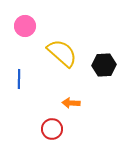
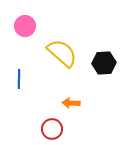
black hexagon: moved 2 px up
